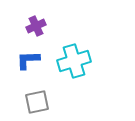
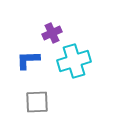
purple cross: moved 16 px right, 7 px down
gray square: rotated 10 degrees clockwise
